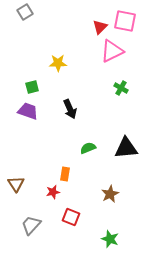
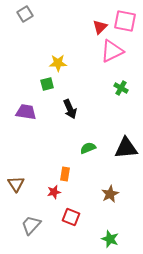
gray square: moved 2 px down
green square: moved 15 px right, 3 px up
purple trapezoid: moved 2 px left, 1 px down; rotated 10 degrees counterclockwise
red star: moved 1 px right
